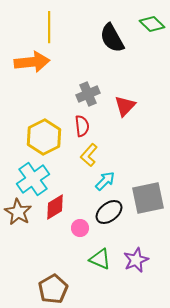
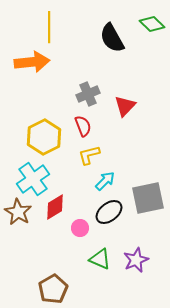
red semicircle: moved 1 px right; rotated 15 degrees counterclockwise
yellow L-shape: rotated 35 degrees clockwise
